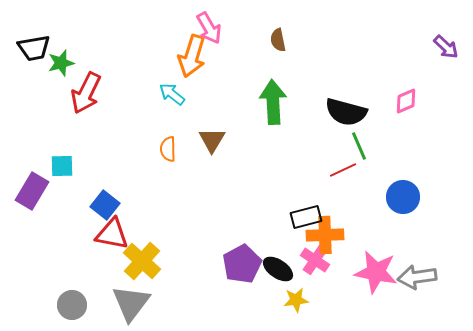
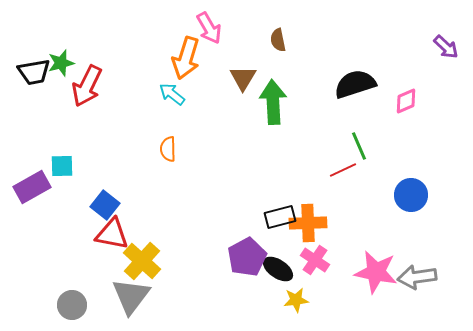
black trapezoid: moved 24 px down
orange arrow: moved 6 px left, 2 px down
red arrow: moved 1 px right, 7 px up
black semicircle: moved 9 px right, 28 px up; rotated 147 degrees clockwise
brown triangle: moved 31 px right, 62 px up
purple rectangle: moved 4 px up; rotated 30 degrees clockwise
blue circle: moved 8 px right, 2 px up
black rectangle: moved 26 px left
orange cross: moved 17 px left, 12 px up
purple pentagon: moved 5 px right, 7 px up
gray triangle: moved 7 px up
